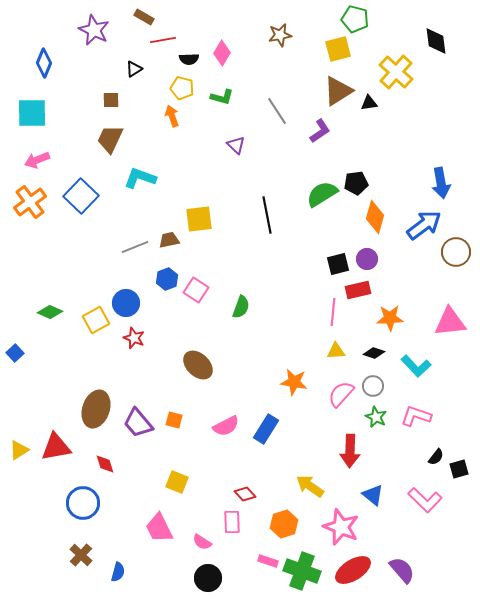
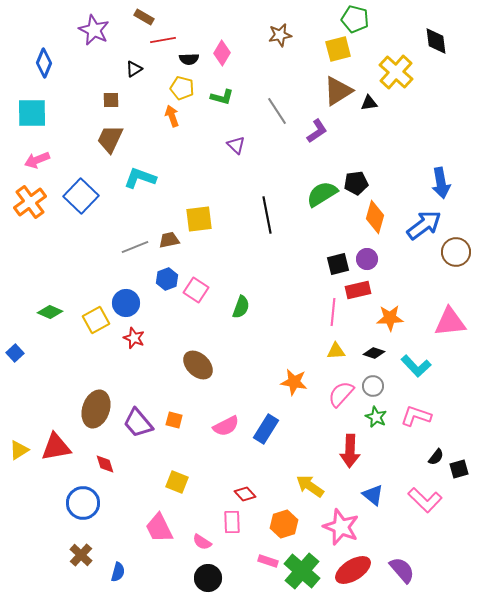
purple L-shape at (320, 131): moved 3 px left
green cross at (302, 571): rotated 21 degrees clockwise
